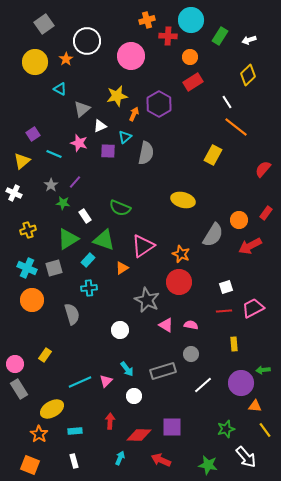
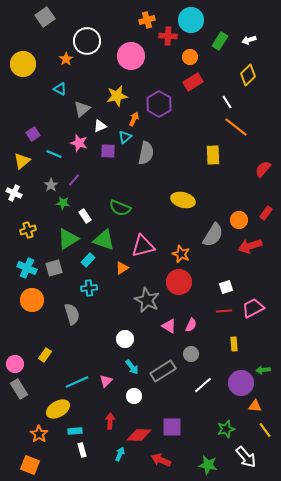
gray square at (44, 24): moved 1 px right, 7 px up
green rectangle at (220, 36): moved 5 px down
yellow circle at (35, 62): moved 12 px left, 2 px down
orange arrow at (134, 114): moved 5 px down
yellow rectangle at (213, 155): rotated 30 degrees counterclockwise
purple line at (75, 182): moved 1 px left, 2 px up
pink triangle at (143, 246): rotated 20 degrees clockwise
red arrow at (250, 246): rotated 10 degrees clockwise
pink triangle at (166, 325): moved 3 px right, 1 px down
pink semicircle at (191, 325): rotated 104 degrees clockwise
white circle at (120, 330): moved 5 px right, 9 px down
cyan arrow at (127, 369): moved 5 px right, 2 px up
gray rectangle at (163, 371): rotated 15 degrees counterclockwise
cyan line at (80, 382): moved 3 px left
yellow ellipse at (52, 409): moved 6 px right
cyan arrow at (120, 458): moved 4 px up
white rectangle at (74, 461): moved 8 px right, 11 px up
